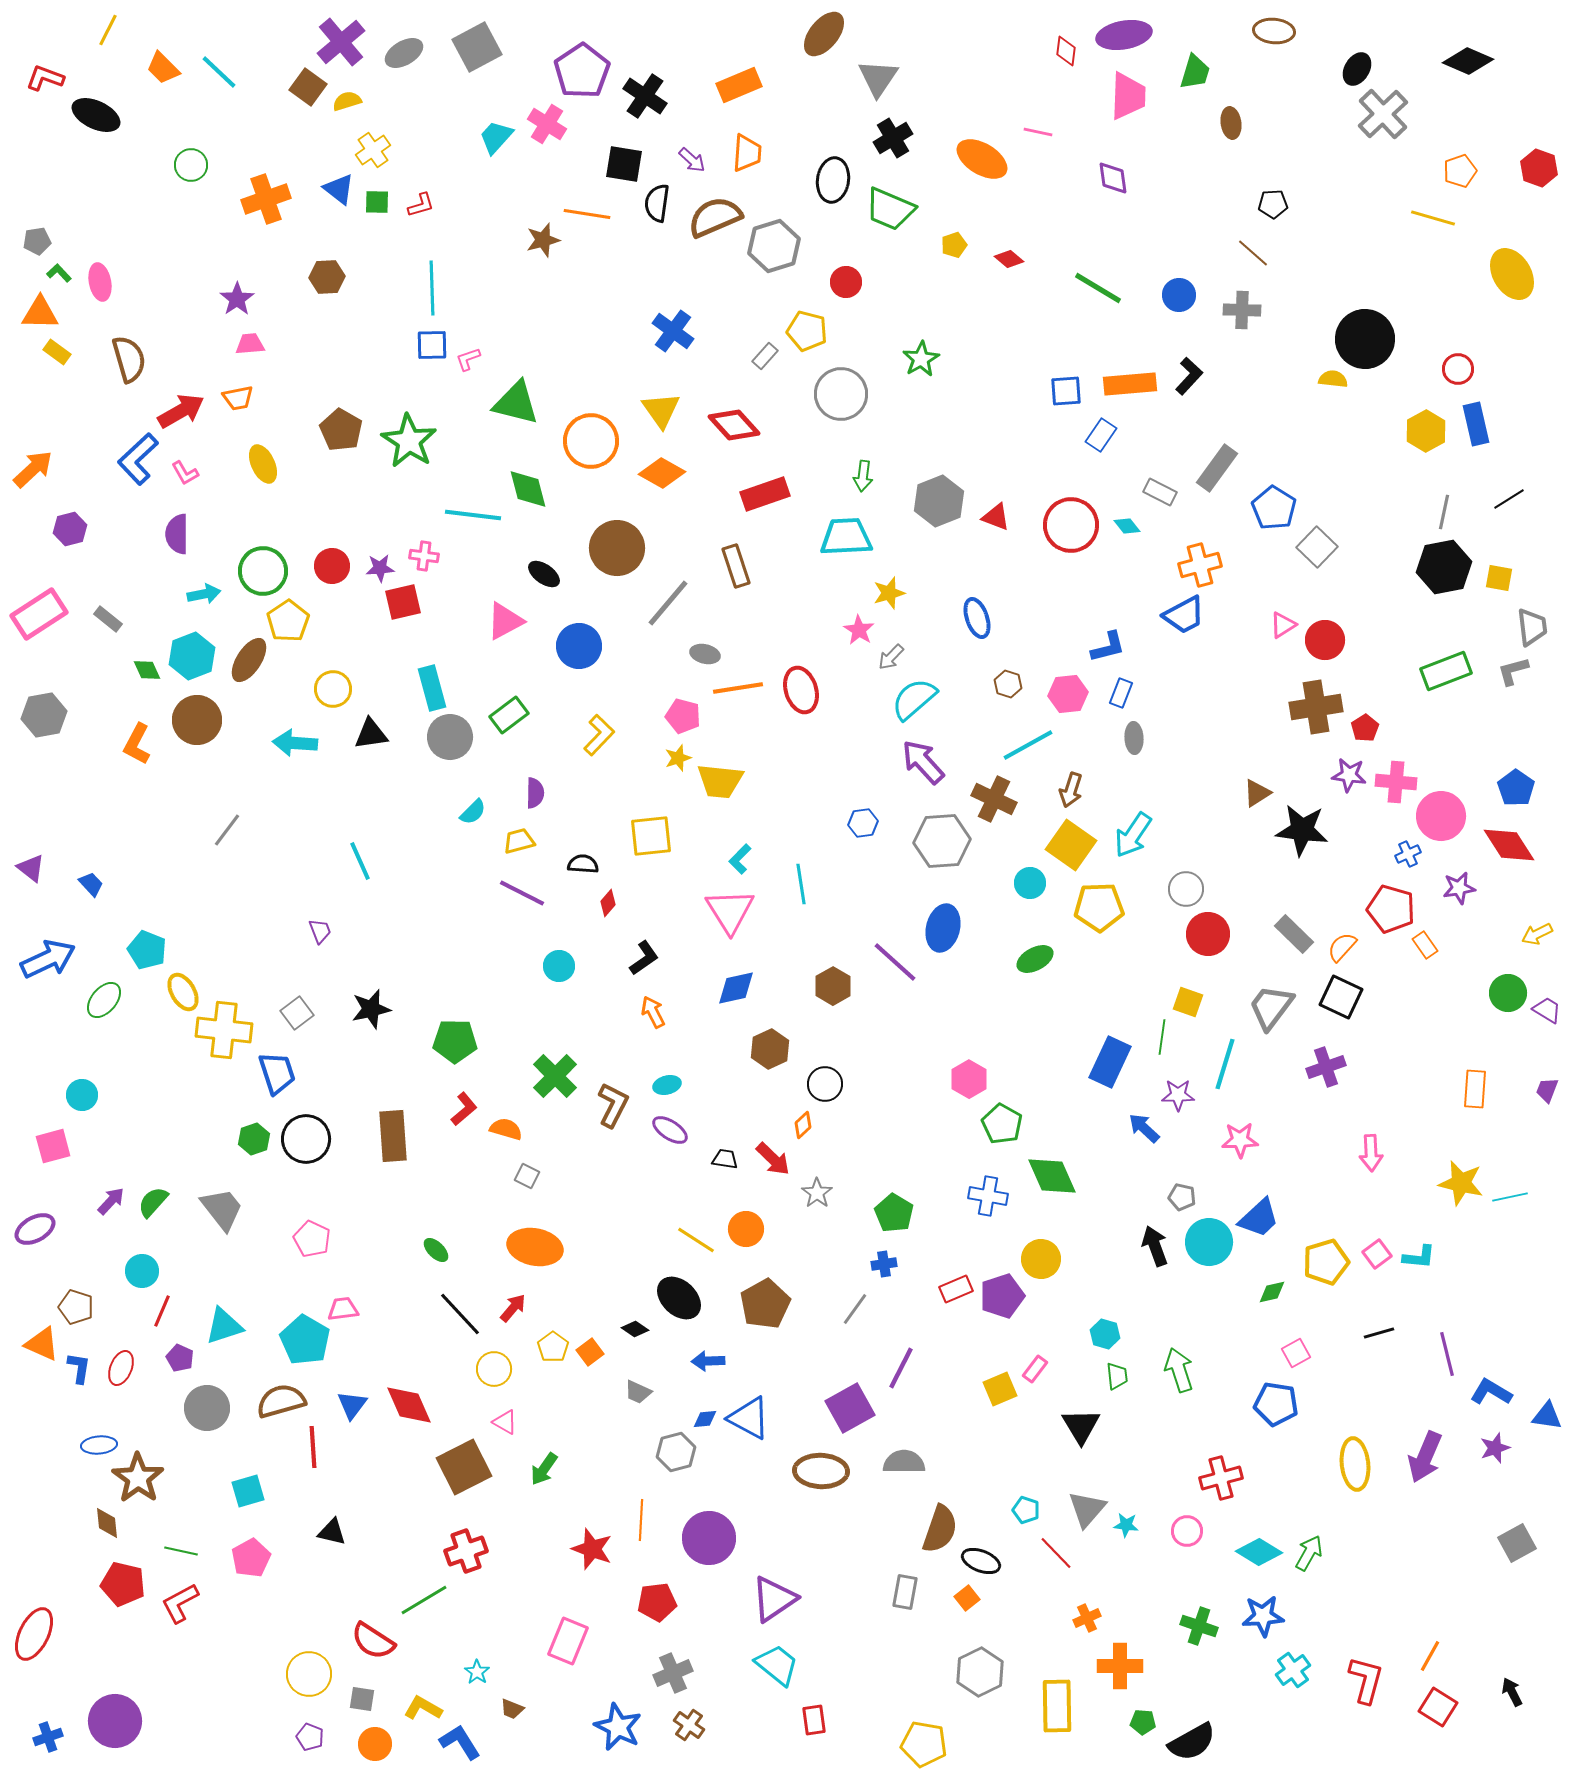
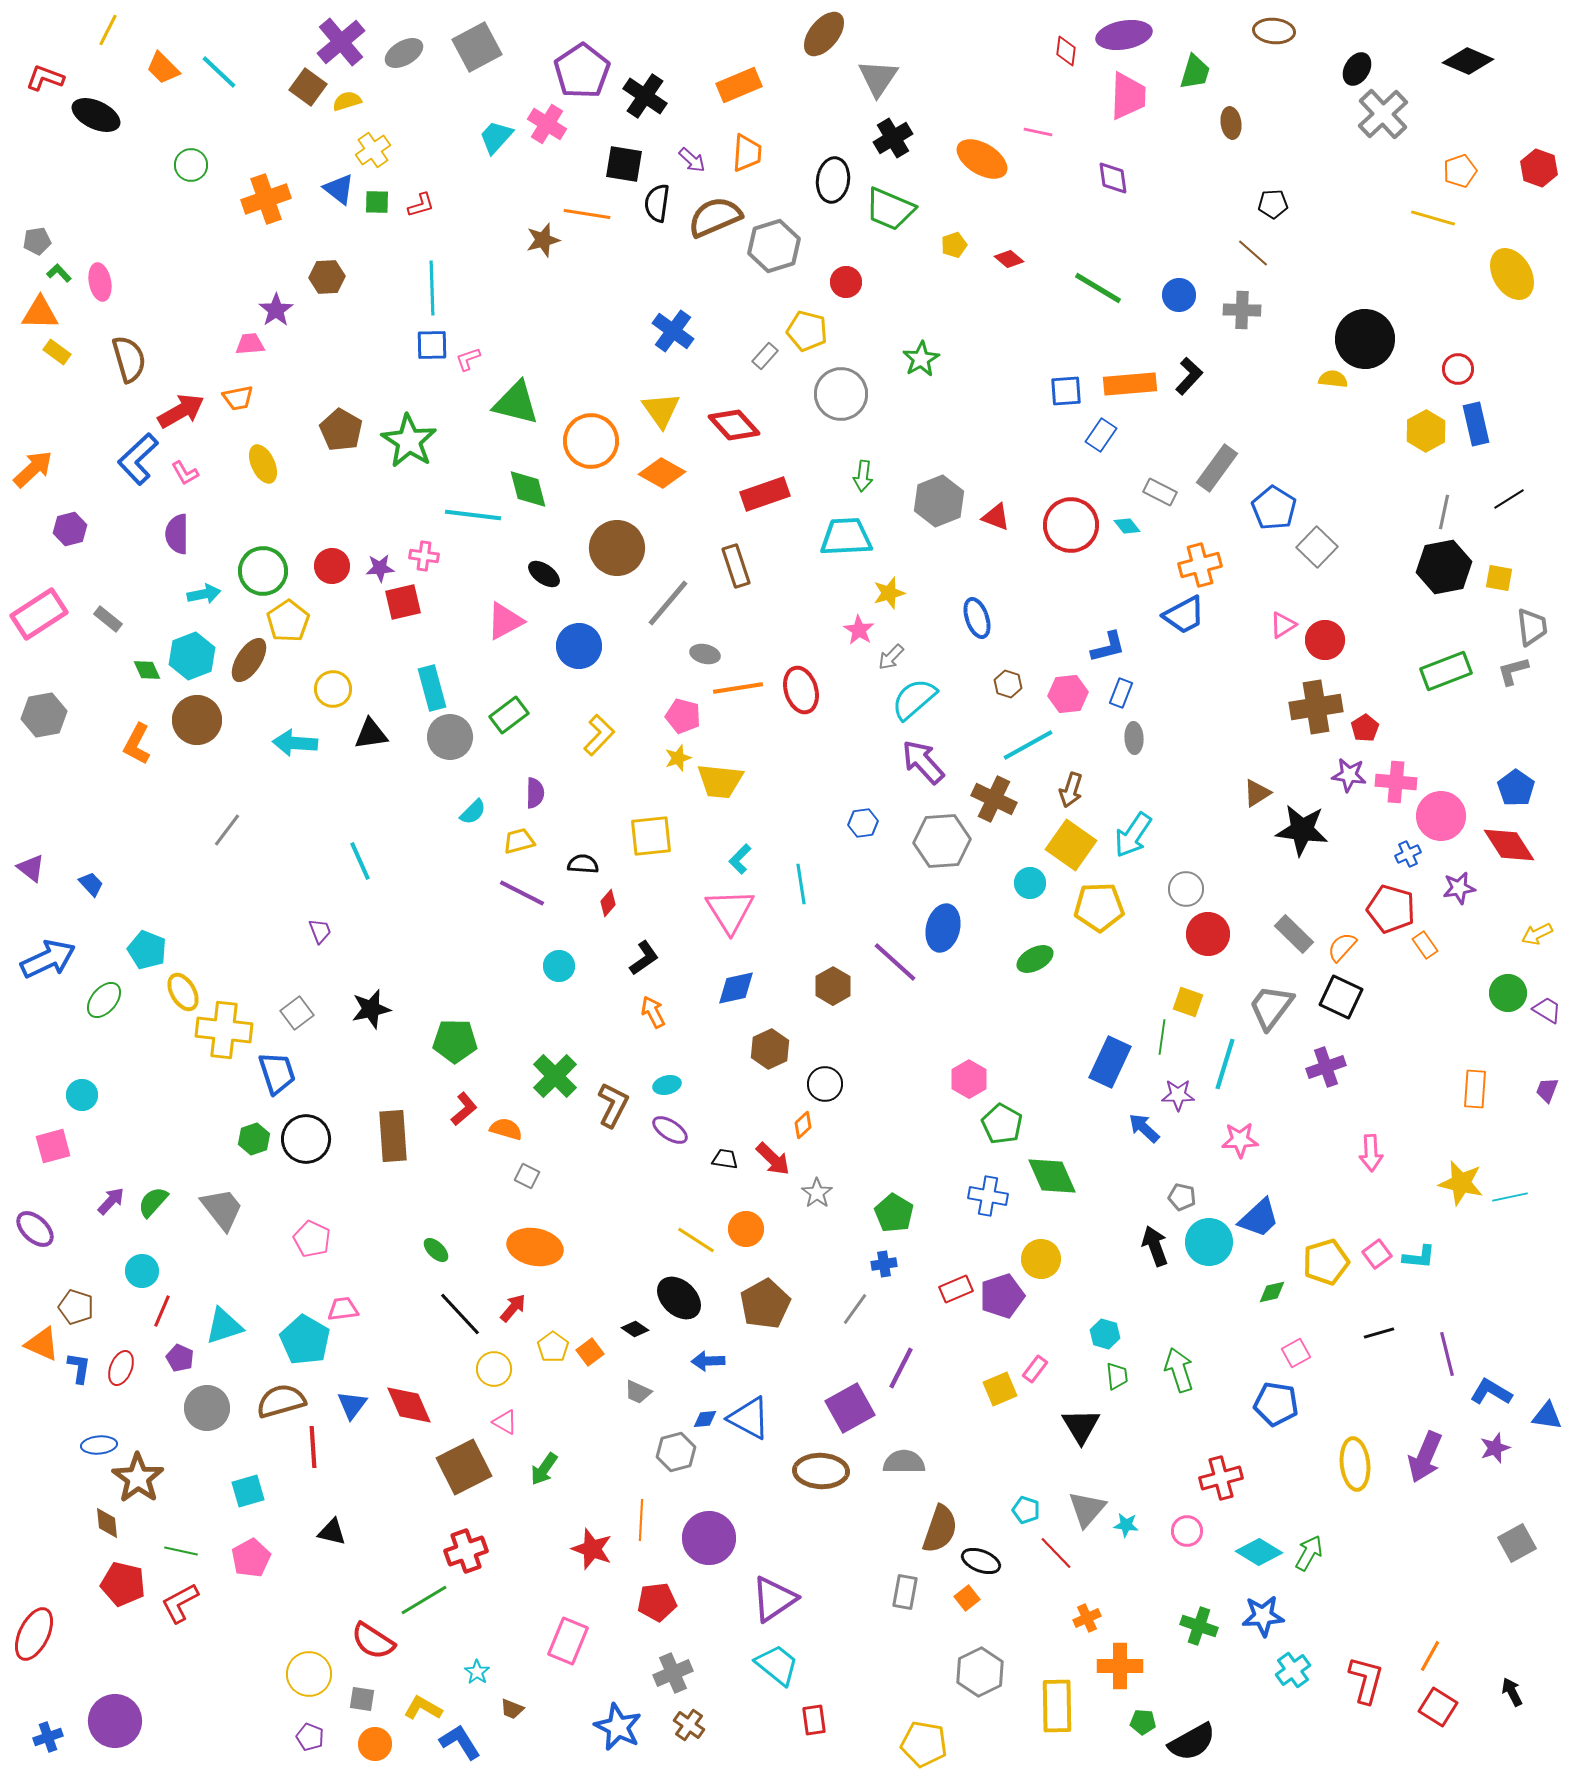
purple star at (237, 299): moved 39 px right, 11 px down
purple ellipse at (35, 1229): rotated 72 degrees clockwise
